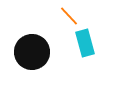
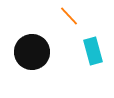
cyan rectangle: moved 8 px right, 8 px down
